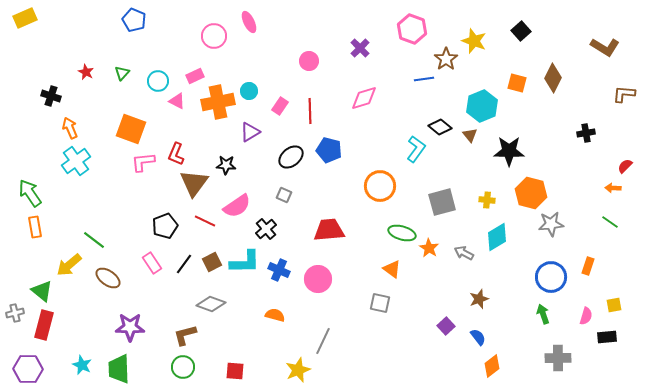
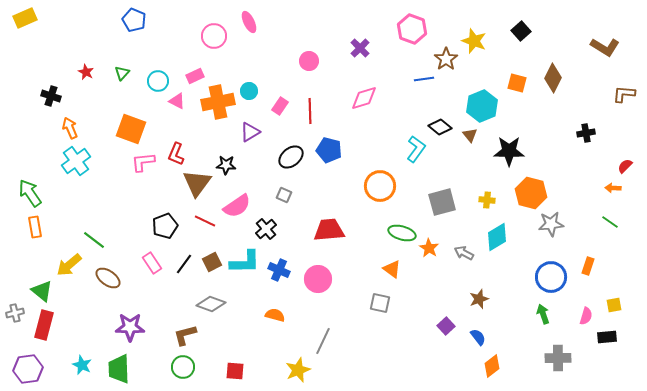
brown triangle at (194, 183): moved 3 px right
purple hexagon at (28, 369): rotated 8 degrees counterclockwise
